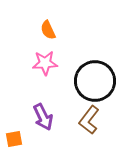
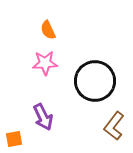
brown L-shape: moved 25 px right, 6 px down
